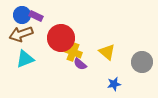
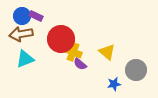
blue circle: moved 1 px down
brown arrow: rotated 10 degrees clockwise
red circle: moved 1 px down
gray circle: moved 6 px left, 8 px down
